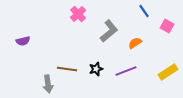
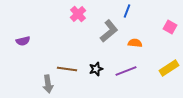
blue line: moved 17 px left; rotated 56 degrees clockwise
pink square: moved 3 px right, 1 px down
orange semicircle: rotated 40 degrees clockwise
yellow rectangle: moved 1 px right, 4 px up
